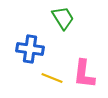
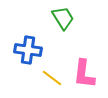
blue cross: moved 2 px left, 1 px down
yellow line: rotated 15 degrees clockwise
